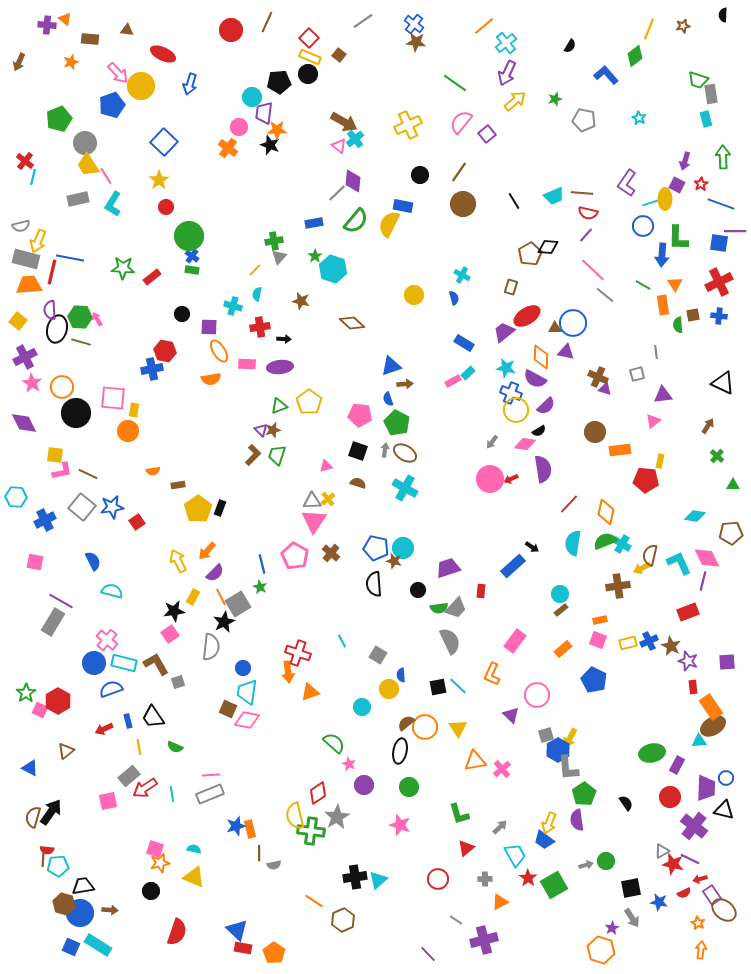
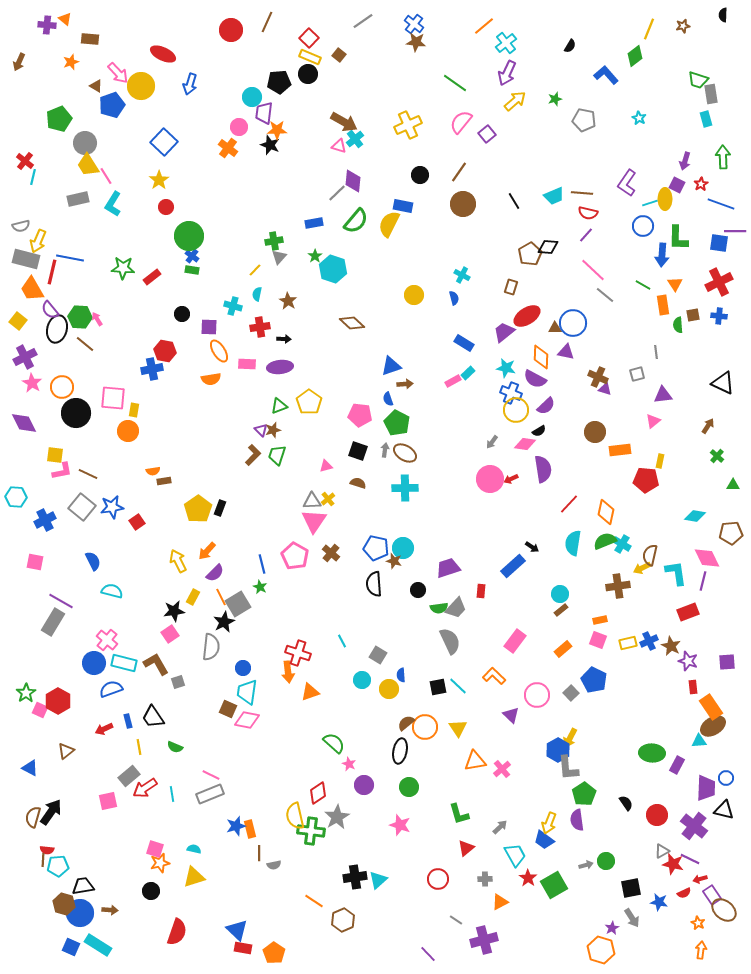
brown triangle at (127, 30): moved 31 px left, 56 px down; rotated 24 degrees clockwise
pink triangle at (339, 146): rotated 21 degrees counterclockwise
orange trapezoid at (29, 285): moved 3 px right, 4 px down; rotated 116 degrees counterclockwise
brown star at (301, 301): moved 13 px left; rotated 18 degrees clockwise
purple semicircle at (50, 310): rotated 36 degrees counterclockwise
brown line at (81, 342): moved 4 px right, 2 px down; rotated 24 degrees clockwise
brown rectangle at (178, 485): moved 14 px left, 4 px up
cyan cross at (405, 488): rotated 30 degrees counterclockwise
cyan L-shape at (679, 563): moved 3 px left, 10 px down; rotated 16 degrees clockwise
orange L-shape at (492, 674): moved 2 px right, 2 px down; rotated 110 degrees clockwise
cyan circle at (362, 707): moved 27 px up
gray square at (546, 735): moved 25 px right, 42 px up; rotated 28 degrees counterclockwise
green ellipse at (652, 753): rotated 15 degrees clockwise
pink line at (211, 775): rotated 30 degrees clockwise
red circle at (670, 797): moved 13 px left, 18 px down
yellow triangle at (194, 877): rotated 40 degrees counterclockwise
